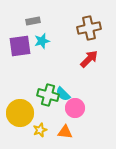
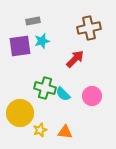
red arrow: moved 14 px left
green cross: moved 3 px left, 7 px up
pink circle: moved 17 px right, 12 px up
